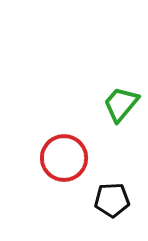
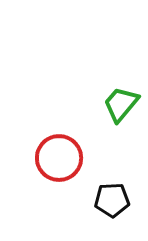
red circle: moved 5 px left
